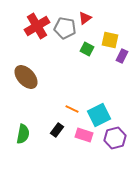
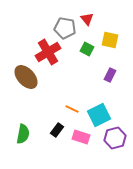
red triangle: moved 2 px right, 1 px down; rotated 32 degrees counterclockwise
red cross: moved 11 px right, 26 px down
purple rectangle: moved 12 px left, 19 px down
pink rectangle: moved 3 px left, 2 px down
